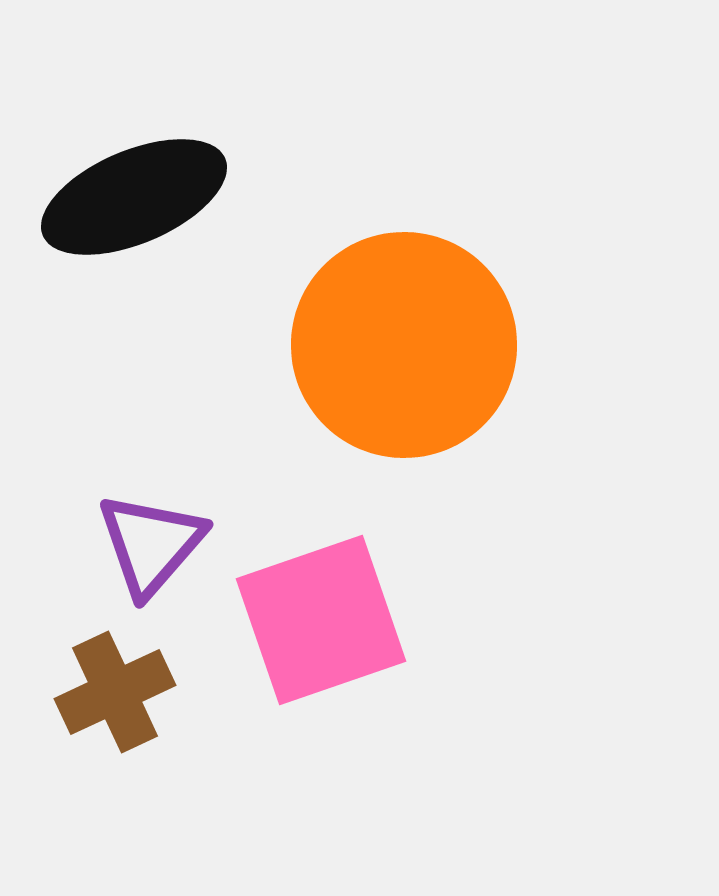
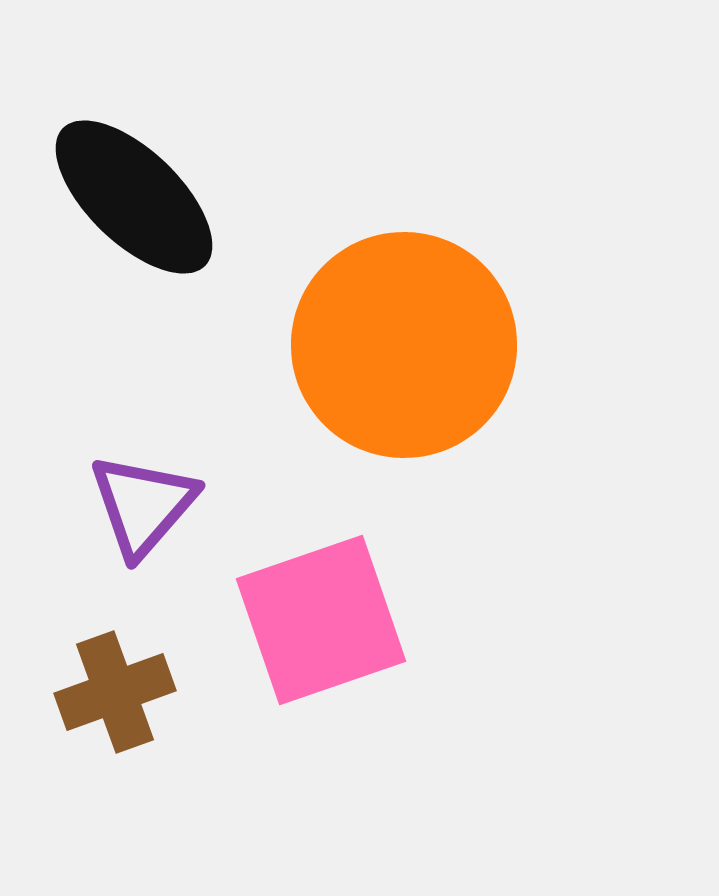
black ellipse: rotated 67 degrees clockwise
purple triangle: moved 8 px left, 39 px up
brown cross: rotated 5 degrees clockwise
